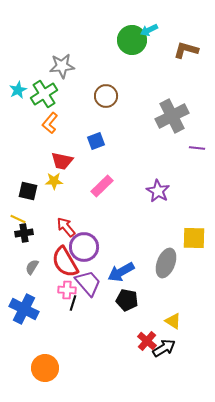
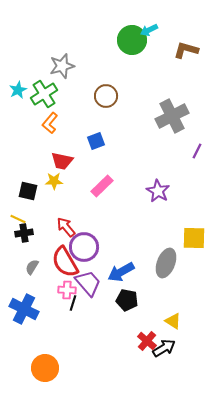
gray star: rotated 10 degrees counterclockwise
purple line: moved 3 px down; rotated 70 degrees counterclockwise
